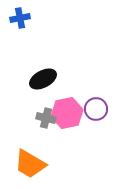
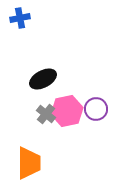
pink hexagon: moved 2 px up
gray cross: moved 4 px up; rotated 24 degrees clockwise
orange trapezoid: moved 1 px left, 1 px up; rotated 120 degrees counterclockwise
